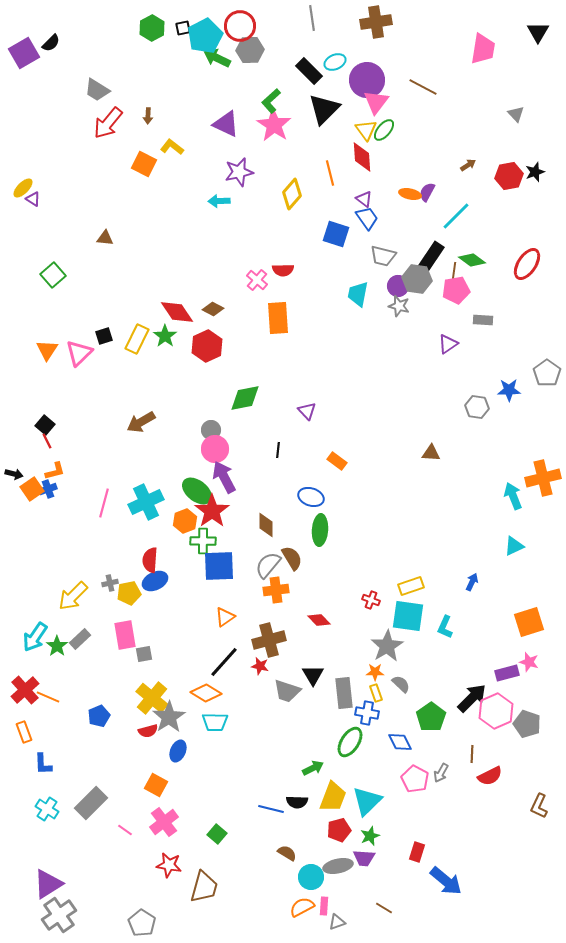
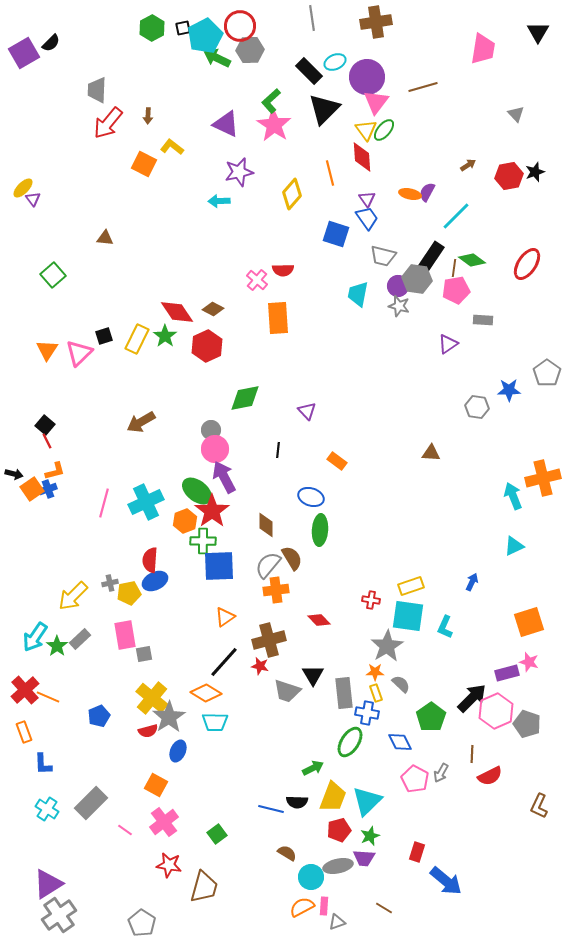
purple circle at (367, 80): moved 3 px up
brown line at (423, 87): rotated 44 degrees counterclockwise
gray trapezoid at (97, 90): rotated 60 degrees clockwise
purple triangle at (33, 199): rotated 21 degrees clockwise
purple triangle at (364, 199): moved 3 px right; rotated 18 degrees clockwise
brown line at (454, 271): moved 3 px up
red cross at (371, 600): rotated 12 degrees counterclockwise
green square at (217, 834): rotated 12 degrees clockwise
